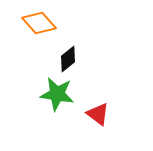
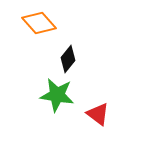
black diamond: rotated 12 degrees counterclockwise
green star: moved 1 px down
